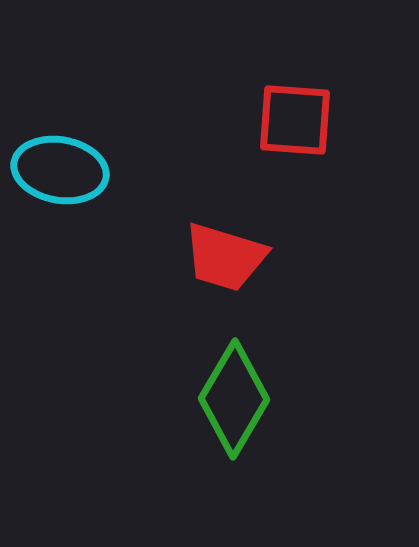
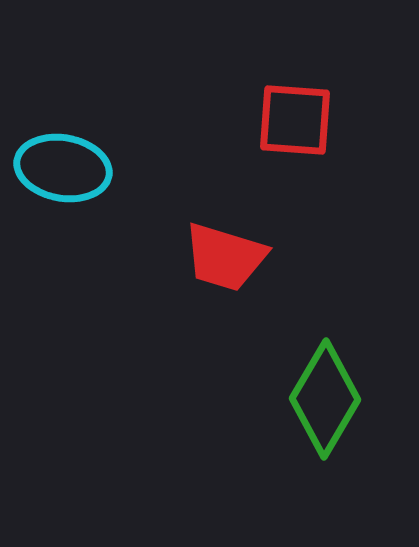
cyan ellipse: moved 3 px right, 2 px up
green diamond: moved 91 px right
